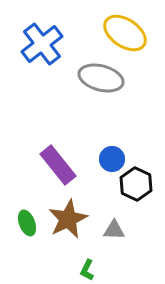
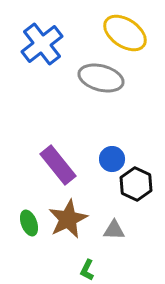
green ellipse: moved 2 px right
